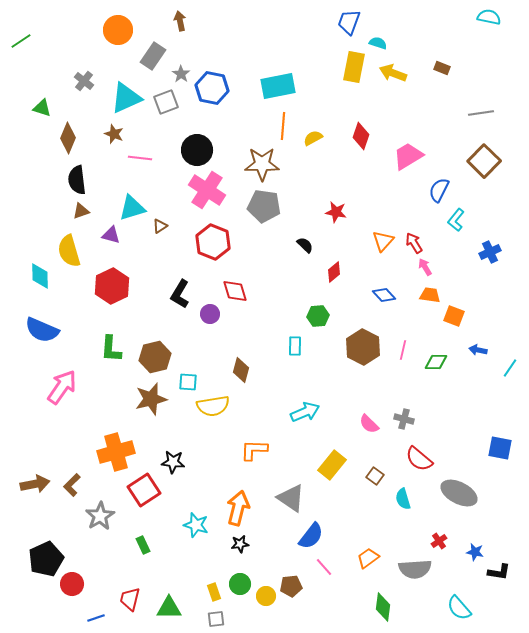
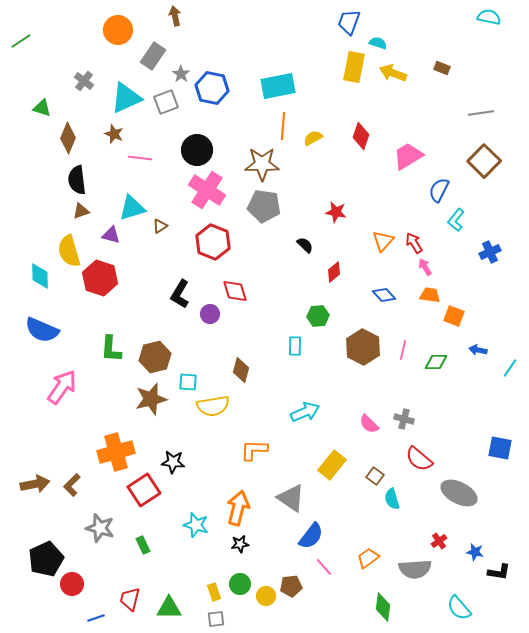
brown arrow at (180, 21): moved 5 px left, 5 px up
red hexagon at (112, 286): moved 12 px left, 8 px up; rotated 16 degrees counterclockwise
cyan semicircle at (403, 499): moved 11 px left
gray star at (100, 516): moved 12 px down; rotated 24 degrees counterclockwise
